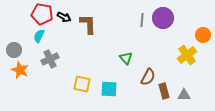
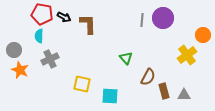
cyan semicircle: rotated 24 degrees counterclockwise
cyan square: moved 1 px right, 7 px down
